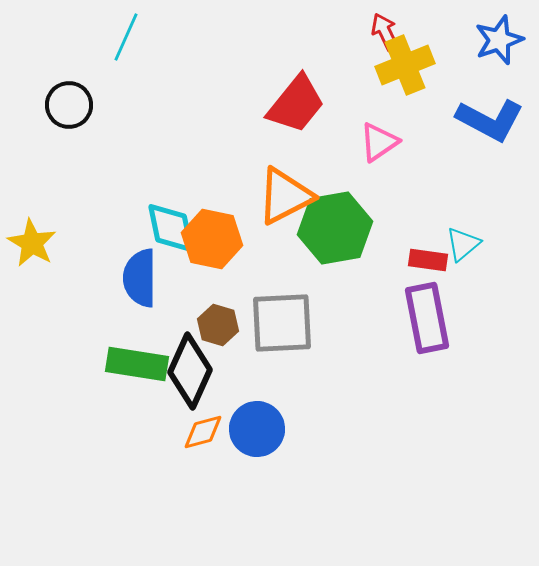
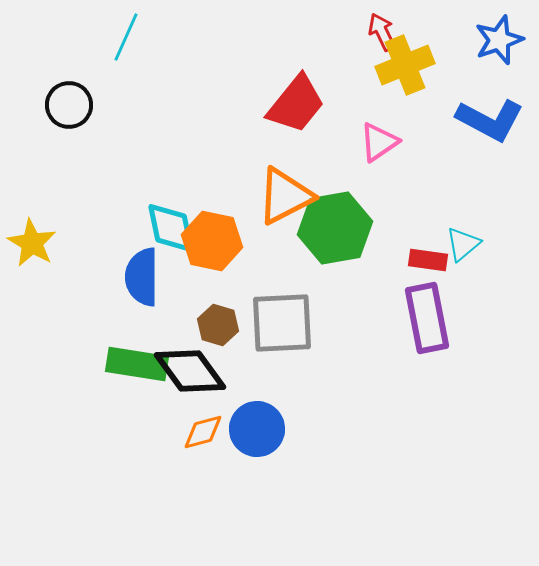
red arrow: moved 3 px left
orange hexagon: moved 2 px down
blue semicircle: moved 2 px right, 1 px up
black diamond: rotated 60 degrees counterclockwise
